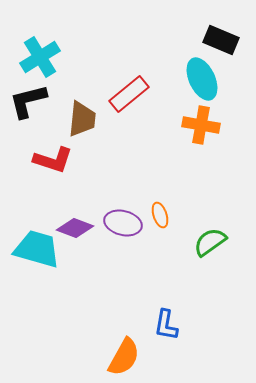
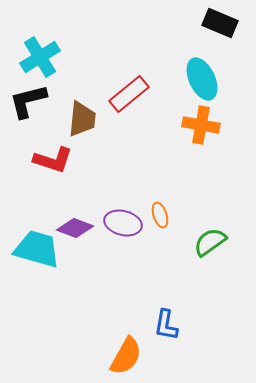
black rectangle: moved 1 px left, 17 px up
orange semicircle: moved 2 px right, 1 px up
